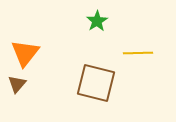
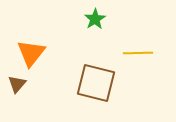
green star: moved 2 px left, 2 px up
orange triangle: moved 6 px right
